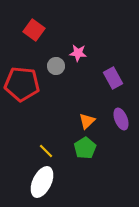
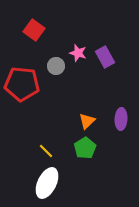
pink star: rotated 12 degrees clockwise
purple rectangle: moved 8 px left, 21 px up
purple ellipse: rotated 25 degrees clockwise
white ellipse: moved 5 px right, 1 px down
